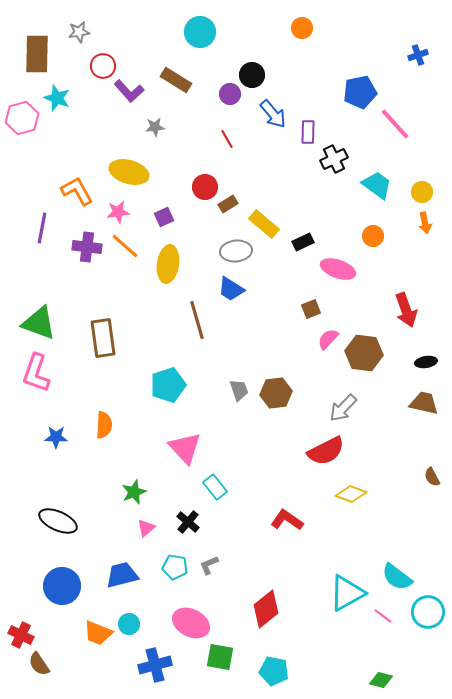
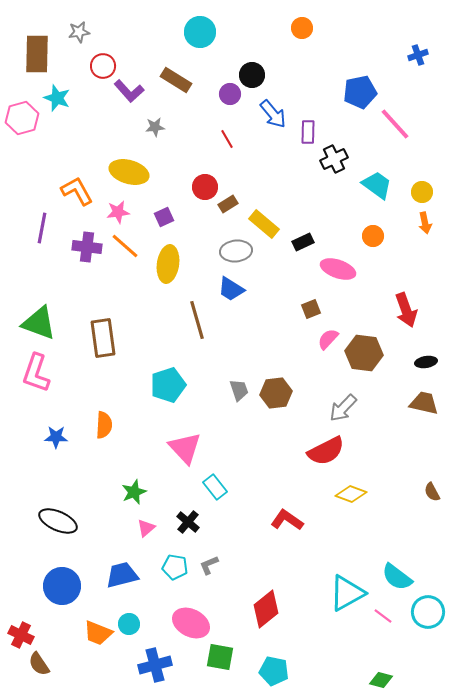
brown semicircle at (432, 477): moved 15 px down
